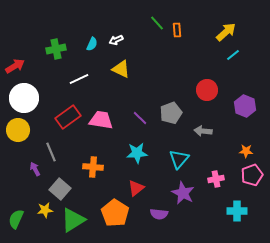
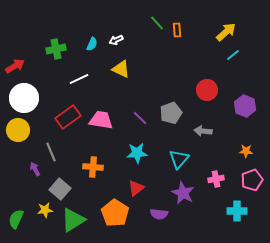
pink pentagon: moved 5 px down
